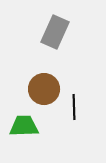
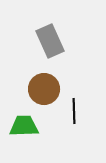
gray rectangle: moved 5 px left, 9 px down; rotated 48 degrees counterclockwise
black line: moved 4 px down
